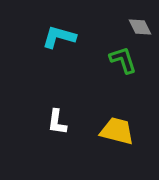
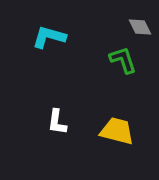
cyan L-shape: moved 10 px left
